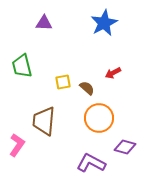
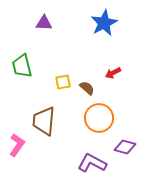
purple L-shape: moved 1 px right
